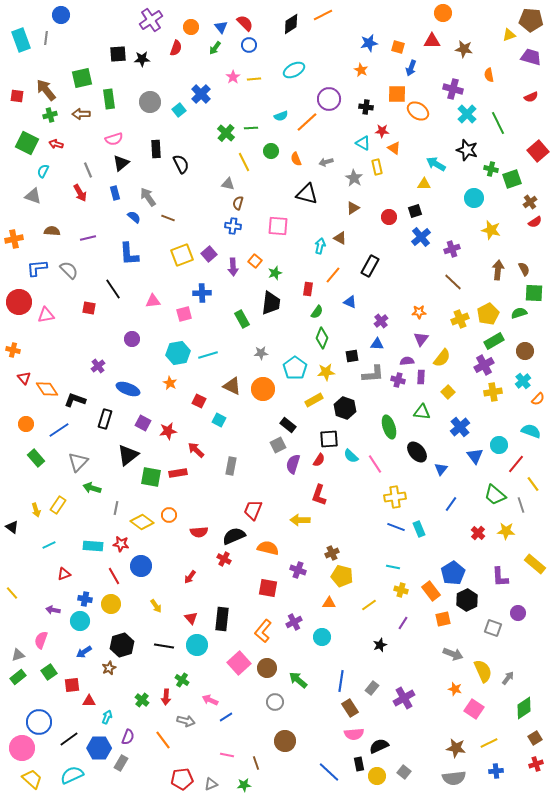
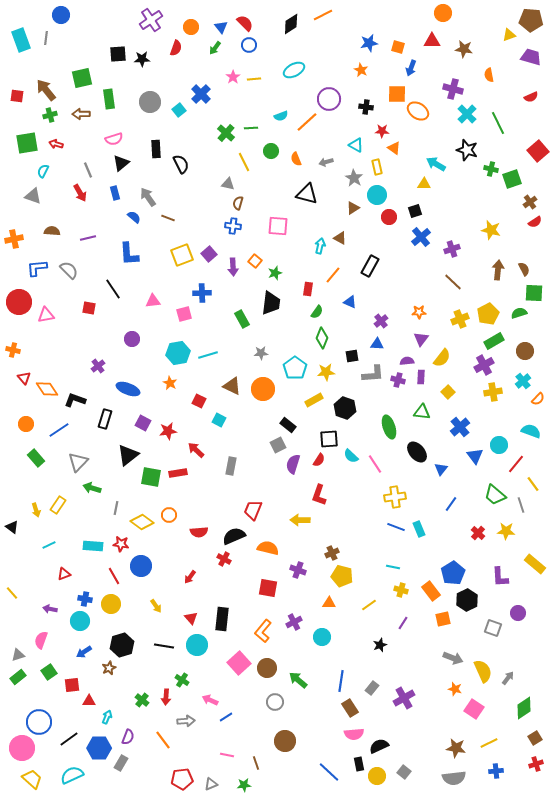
green square at (27, 143): rotated 35 degrees counterclockwise
cyan triangle at (363, 143): moved 7 px left, 2 px down
cyan circle at (474, 198): moved 97 px left, 3 px up
purple arrow at (53, 610): moved 3 px left, 1 px up
gray arrow at (453, 654): moved 4 px down
gray arrow at (186, 721): rotated 18 degrees counterclockwise
